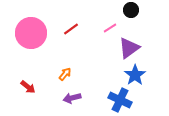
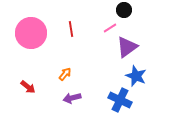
black circle: moved 7 px left
red line: rotated 63 degrees counterclockwise
purple triangle: moved 2 px left, 1 px up
blue star: moved 1 px right, 1 px down; rotated 15 degrees counterclockwise
